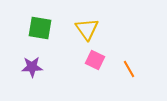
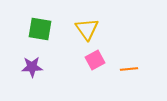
green square: moved 1 px down
pink square: rotated 36 degrees clockwise
orange line: rotated 66 degrees counterclockwise
